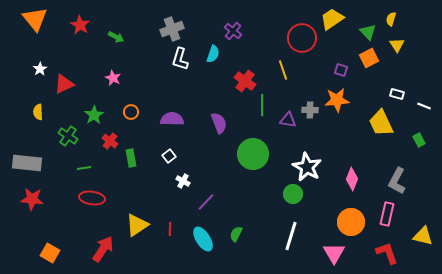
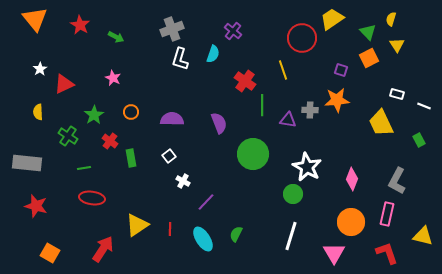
red star at (32, 199): moved 4 px right, 7 px down; rotated 10 degrees clockwise
